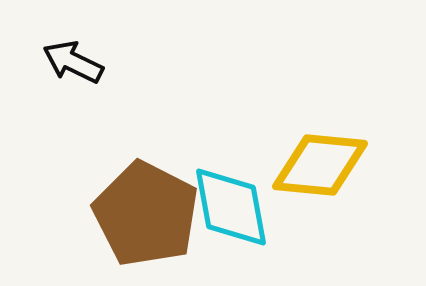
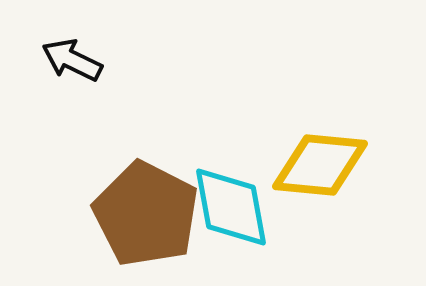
black arrow: moved 1 px left, 2 px up
